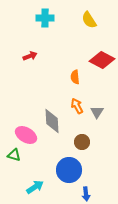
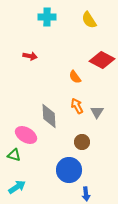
cyan cross: moved 2 px right, 1 px up
red arrow: rotated 32 degrees clockwise
orange semicircle: rotated 32 degrees counterclockwise
gray diamond: moved 3 px left, 5 px up
cyan arrow: moved 18 px left
